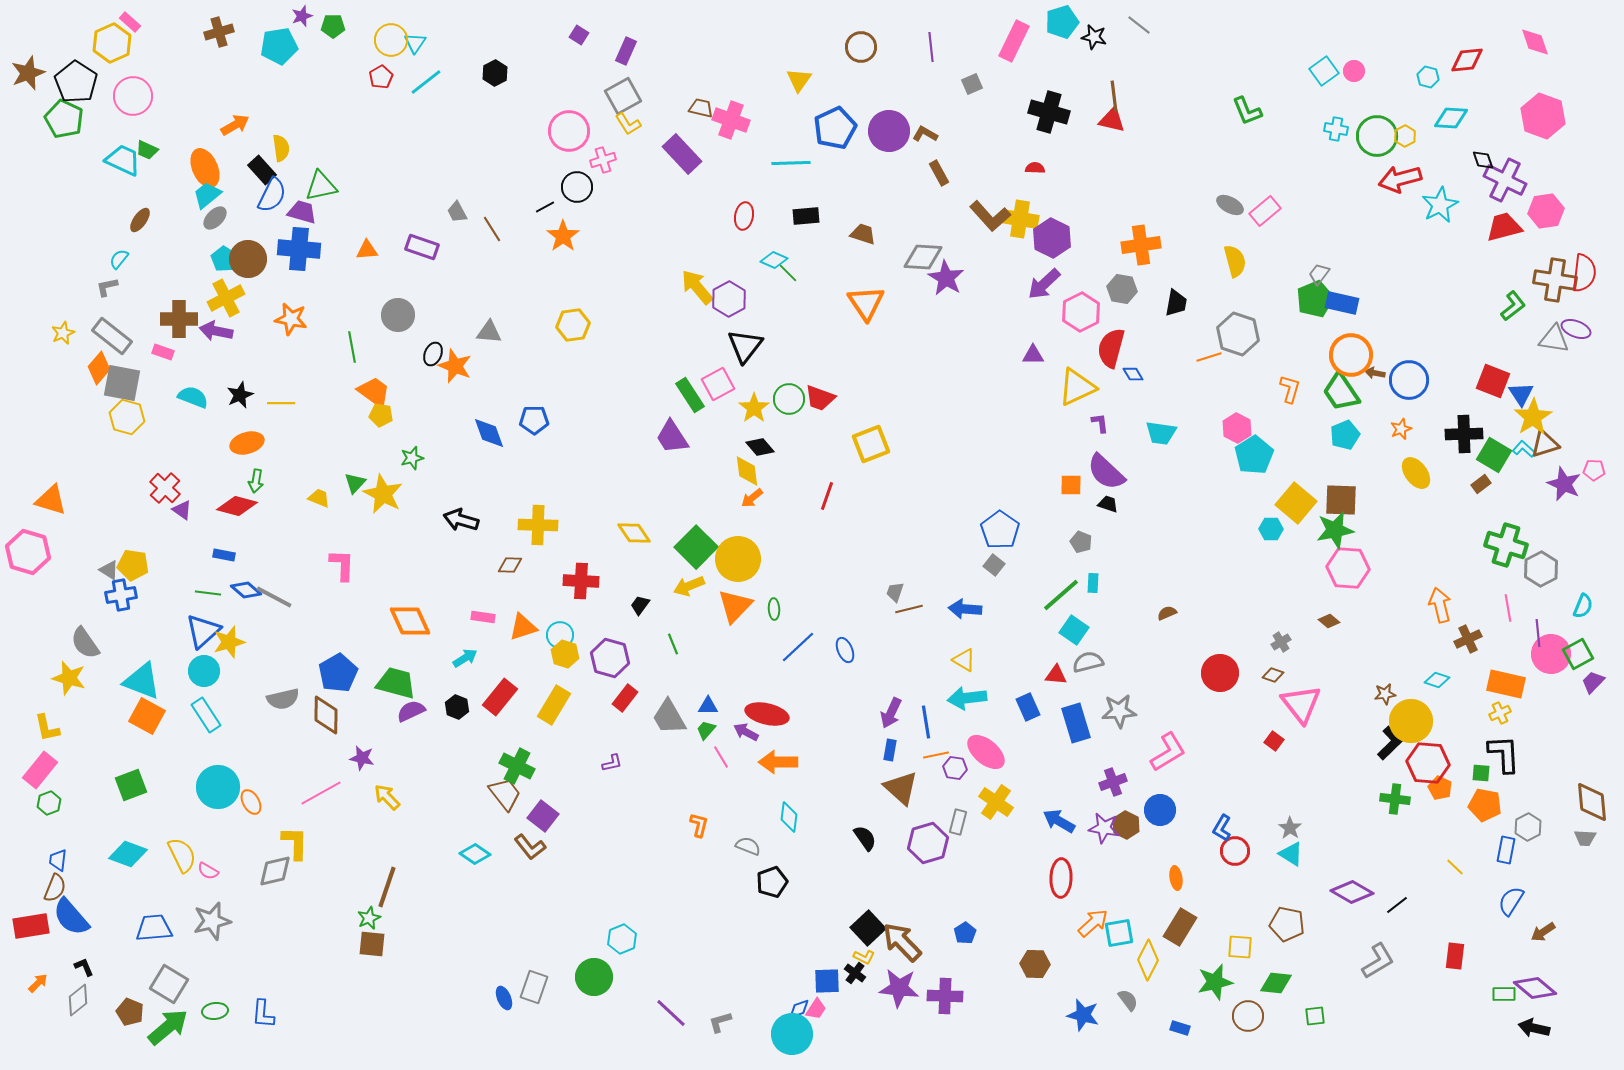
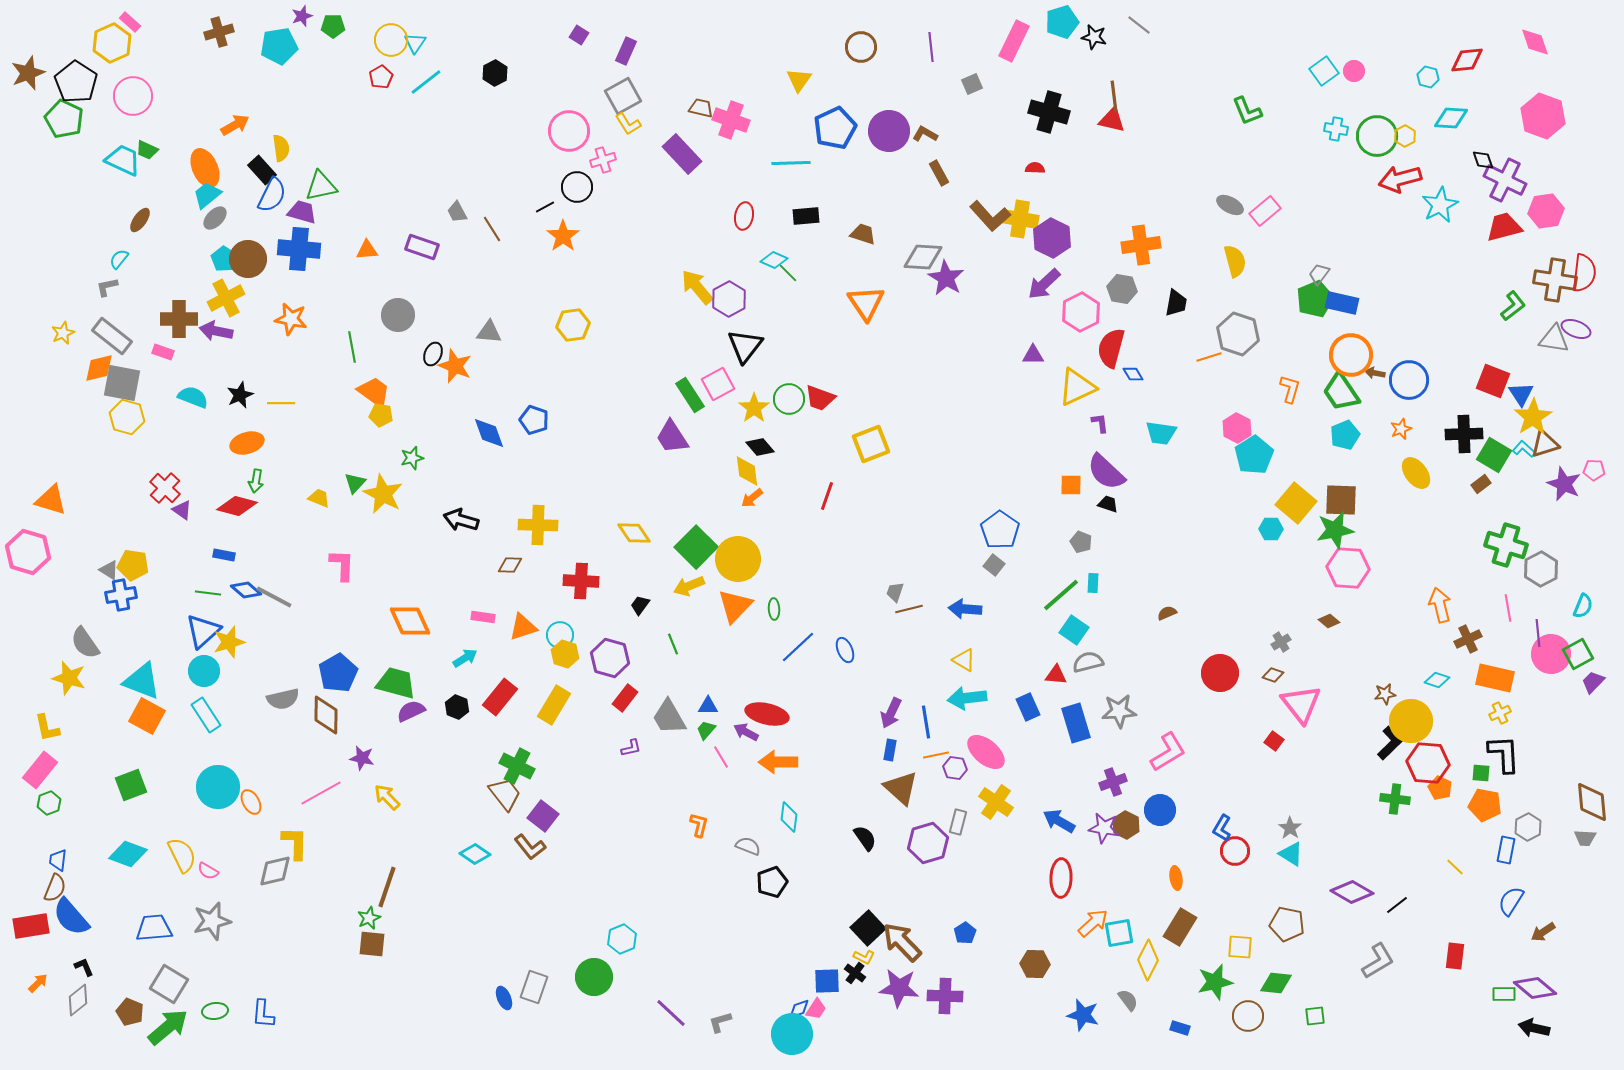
orange diamond at (99, 368): rotated 36 degrees clockwise
blue pentagon at (534, 420): rotated 20 degrees clockwise
orange rectangle at (1506, 684): moved 11 px left, 6 px up
purple L-shape at (612, 763): moved 19 px right, 15 px up
